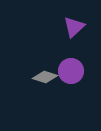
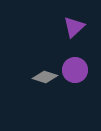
purple circle: moved 4 px right, 1 px up
